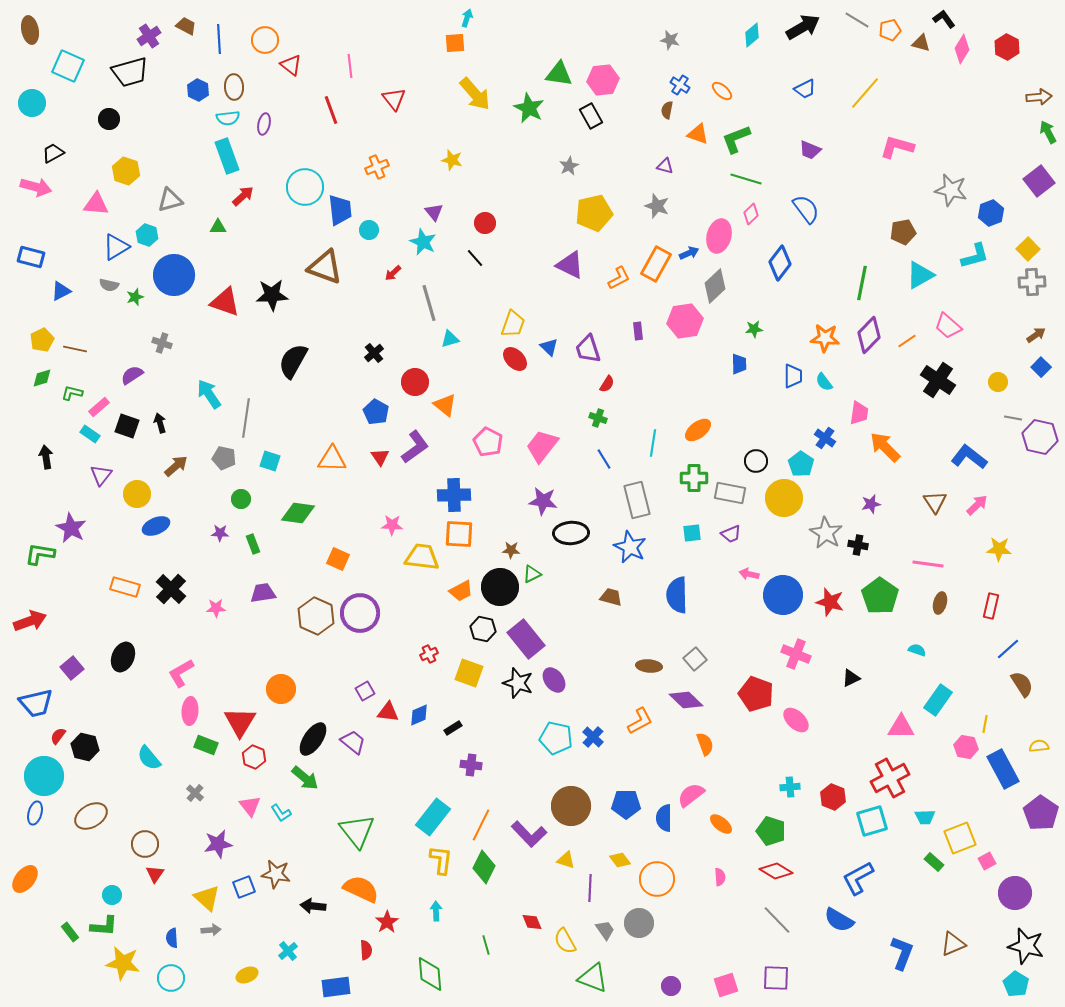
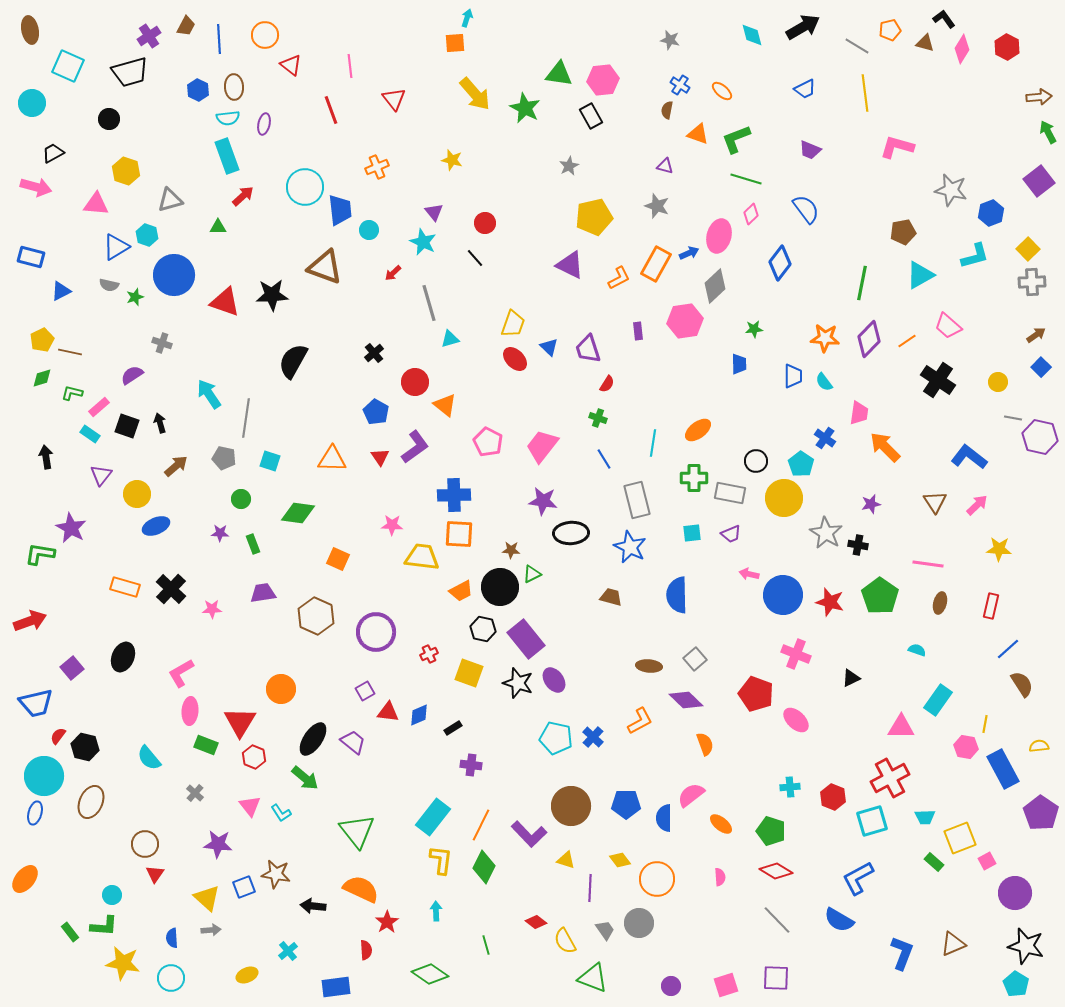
gray line at (857, 20): moved 26 px down
brown trapezoid at (186, 26): rotated 90 degrees clockwise
cyan diamond at (752, 35): rotated 65 degrees counterclockwise
orange circle at (265, 40): moved 5 px up
brown triangle at (921, 43): moved 4 px right
yellow line at (865, 93): rotated 48 degrees counterclockwise
green star at (529, 108): moved 4 px left
yellow pentagon at (594, 213): moved 4 px down
purple diamond at (869, 335): moved 4 px down
brown line at (75, 349): moved 5 px left, 3 px down
pink star at (216, 608): moved 4 px left, 1 px down
purple circle at (360, 613): moved 16 px right, 19 px down
brown ellipse at (91, 816): moved 14 px up; rotated 36 degrees counterclockwise
purple star at (218, 844): rotated 16 degrees clockwise
red diamond at (532, 922): moved 4 px right; rotated 30 degrees counterclockwise
green diamond at (430, 974): rotated 51 degrees counterclockwise
